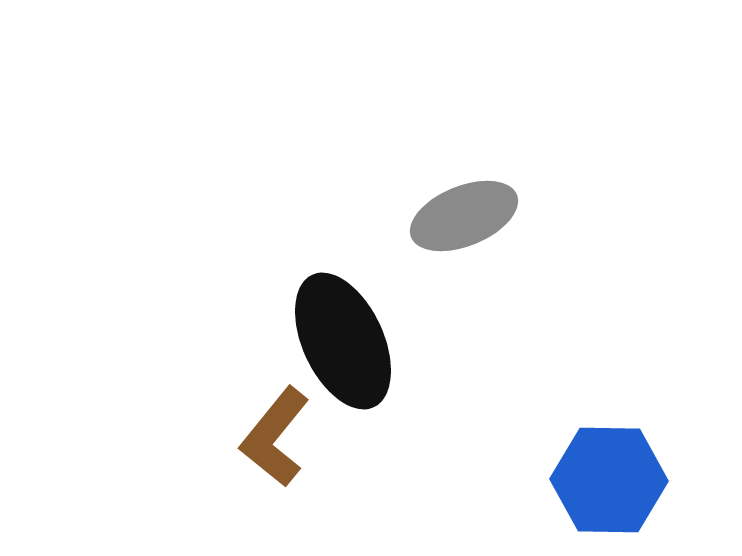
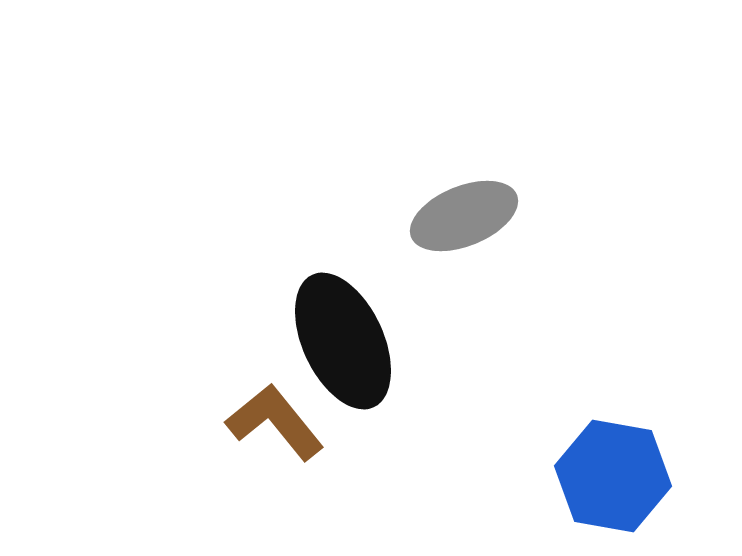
brown L-shape: moved 15 px up; rotated 102 degrees clockwise
blue hexagon: moved 4 px right, 4 px up; rotated 9 degrees clockwise
